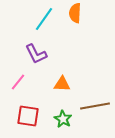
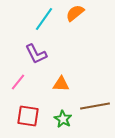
orange semicircle: rotated 48 degrees clockwise
orange triangle: moved 1 px left
